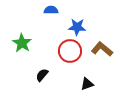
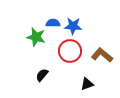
blue semicircle: moved 2 px right, 13 px down
blue star: moved 4 px left, 1 px up
green star: moved 14 px right, 6 px up; rotated 18 degrees counterclockwise
brown L-shape: moved 6 px down
